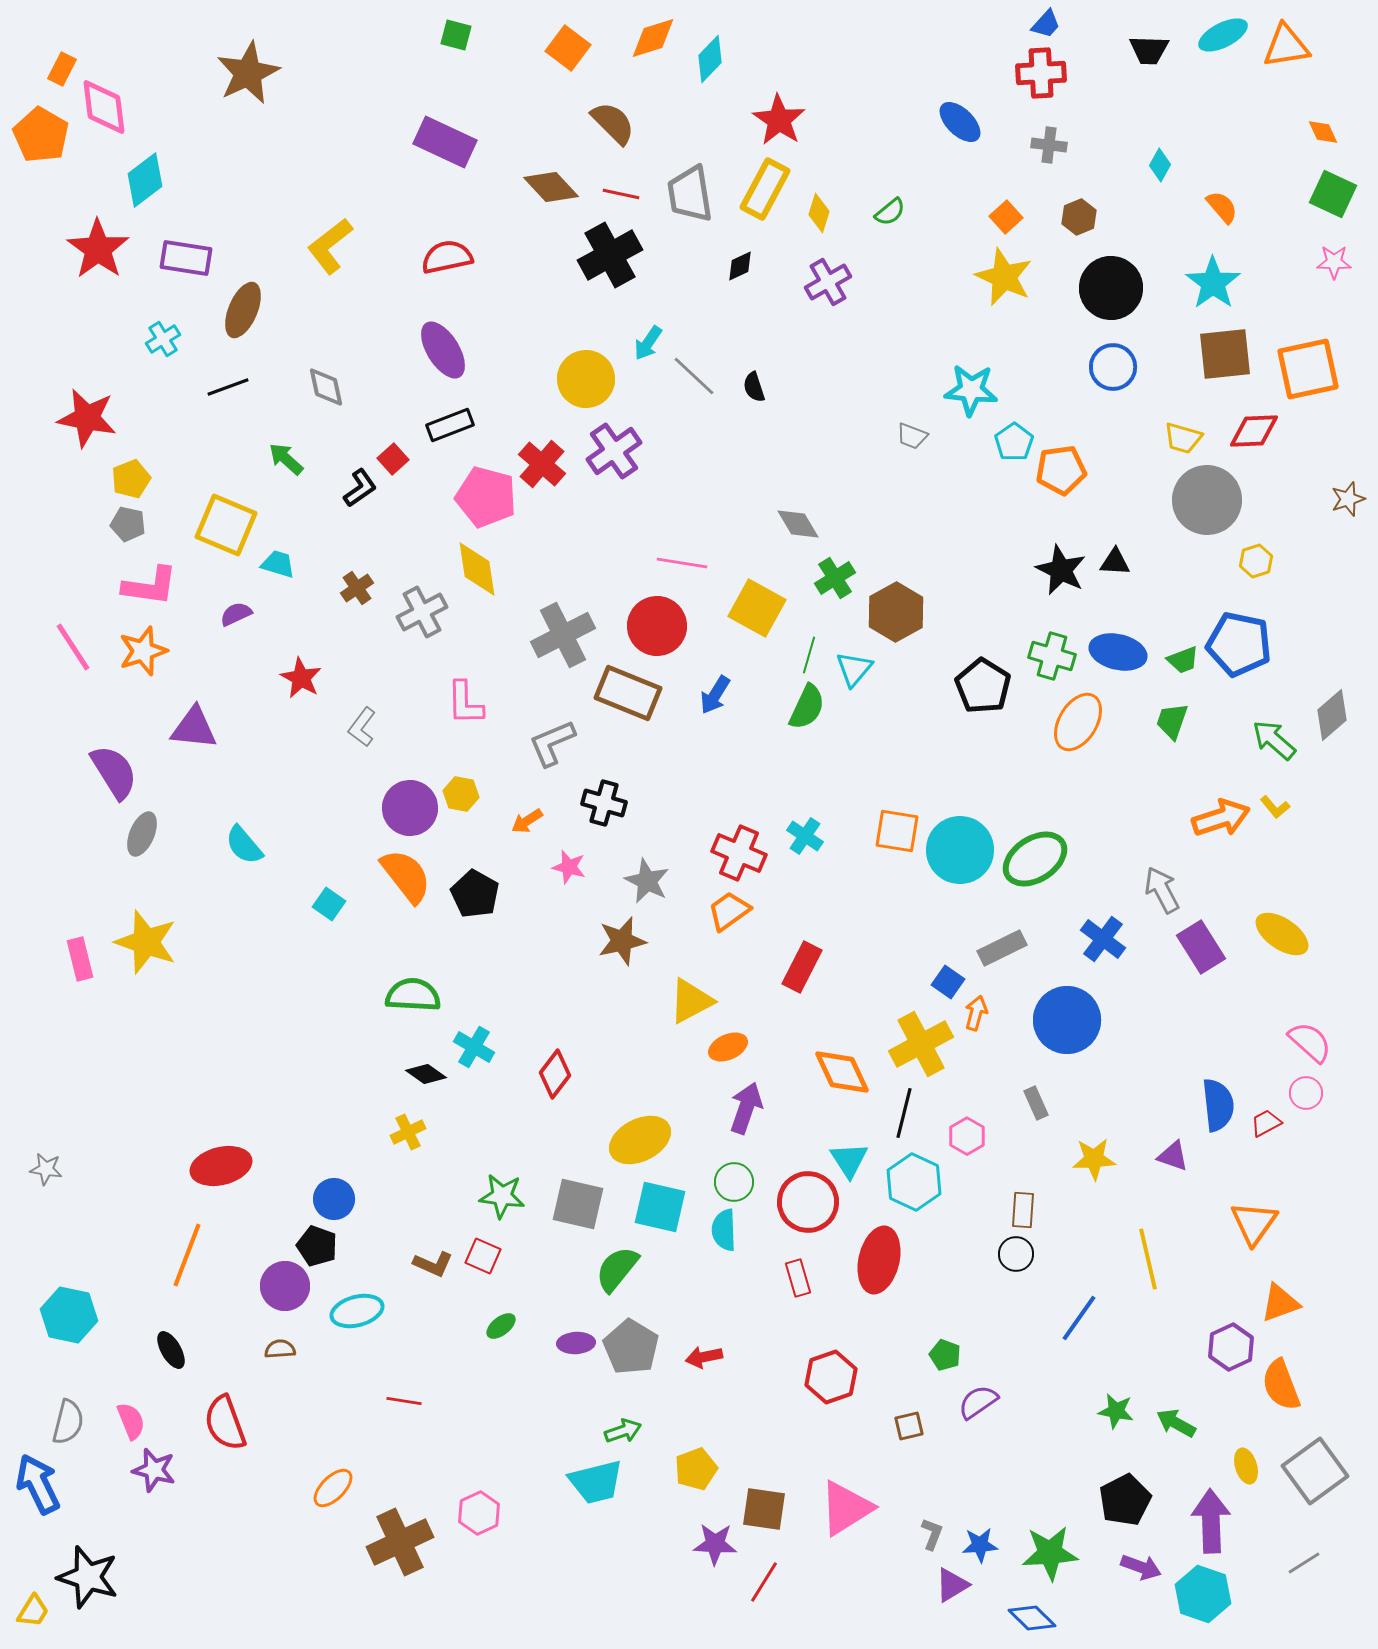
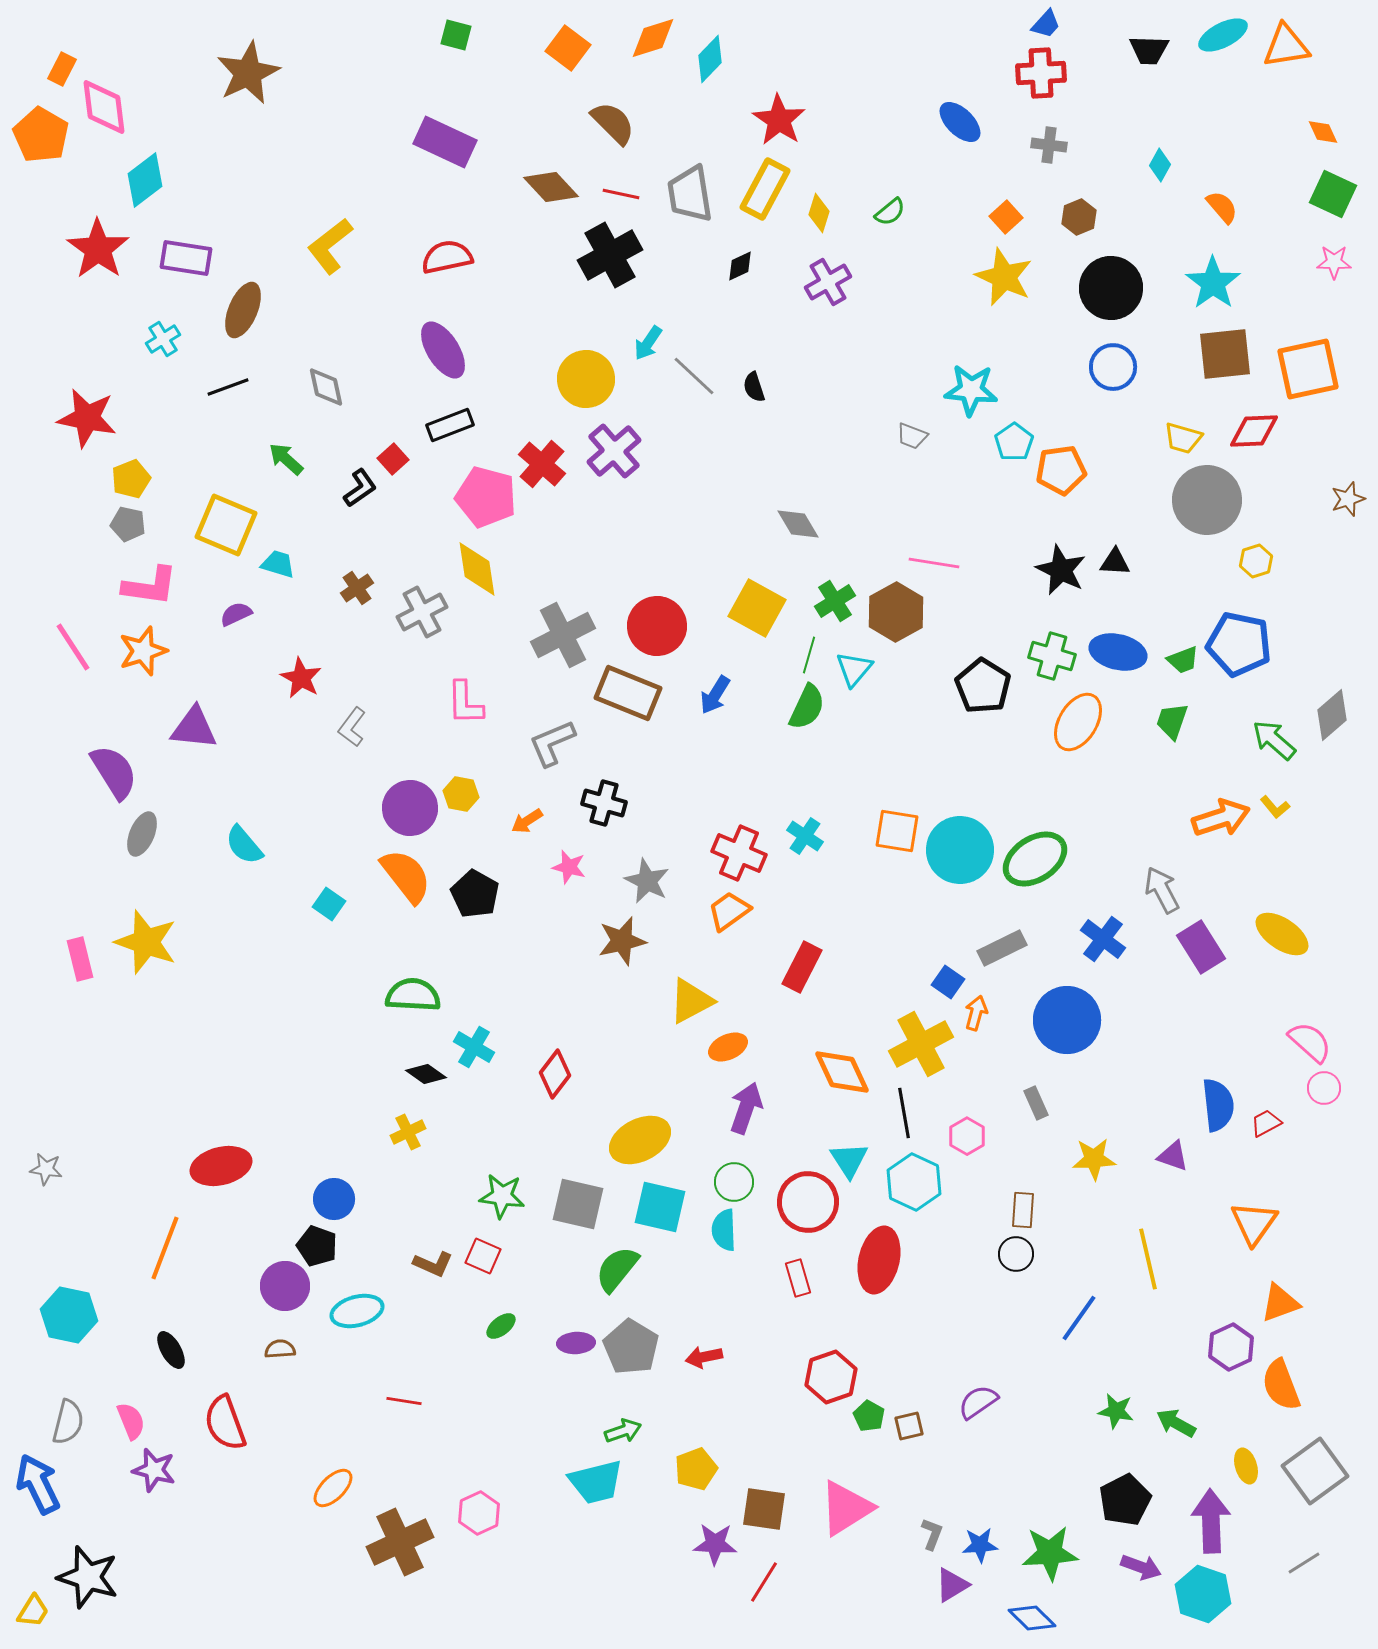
purple cross at (614, 451): rotated 6 degrees counterclockwise
pink line at (682, 563): moved 252 px right
green cross at (835, 578): moved 23 px down
gray L-shape at (362, 727): moved 10 px left
pink circle at (1306, 1093): moved 18 px right, 5 px up
black line at (904, 1113): rotated 24 degrees counterclockwise
orange line at (187, 1255): moved 22 px left, 7 px up
green pentagon at (945, 1355): moved 76 px left, 61 px down; rotated 8 degrees clockwise
